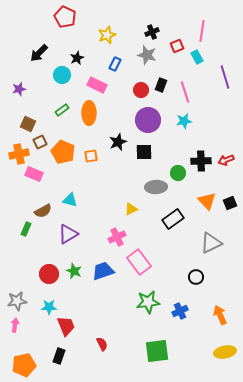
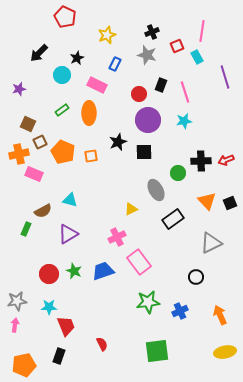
red circle at (141, 90): moved 2 px left, 4 px down
gray ellipse at (156, 187): moved 3 px down; rotated 65 degrees clockwise
